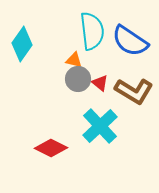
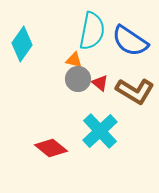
cyan semicircle: rotated 18 degrees clockwise
brown L-shape: moved 1 px right
cyan cross: moved 5 px down
red diamond: rotated 12 degrees clockwise
